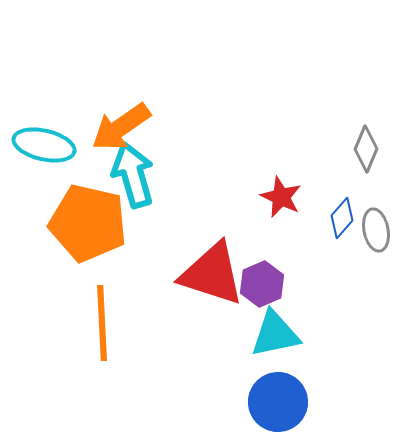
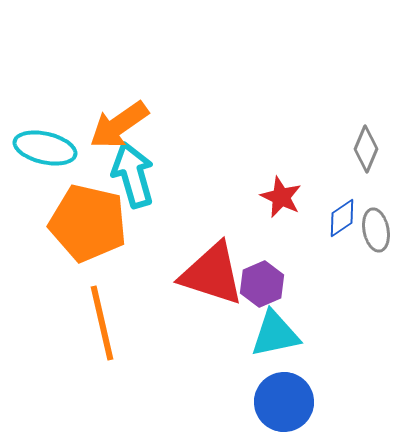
orange arrow: moved 2 px left, 2 px up
cyan ellipse: moved 1 px right, 3 px down
blue diamond: rotated 15 degrees clockwise
orange line: rotated 10 degrees counterclockwise
blue circle: moved 6 px right
